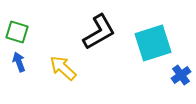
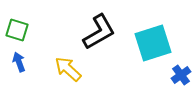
green square: moved 2 px up
yellow arrow: moved 5 px right, 1 px down
